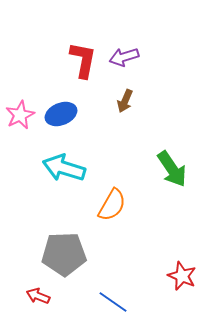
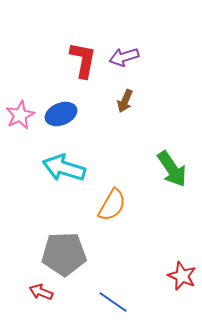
red arrow: moved 3 px right, 4 px up
